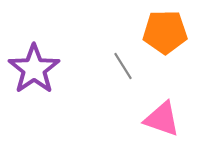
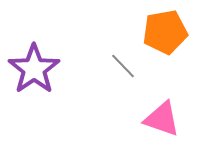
orange pentagon: rotated 9 degrees counterclockwise
gray line: rotated 12 degrees counterclockwise
